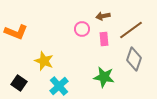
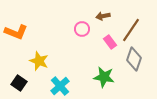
brown line: rotated 20 degrees counterclockwise
pink rectangle: moved 6 px right, 3 px down; rotated 32 degrees counterclockwise
yellow star: moved 5 px left
cyan cross: moved 1 px right
